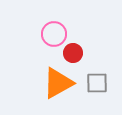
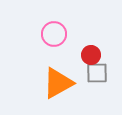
red circle: moved 18 px right, 2 px down
gray square: moved 10 px up
